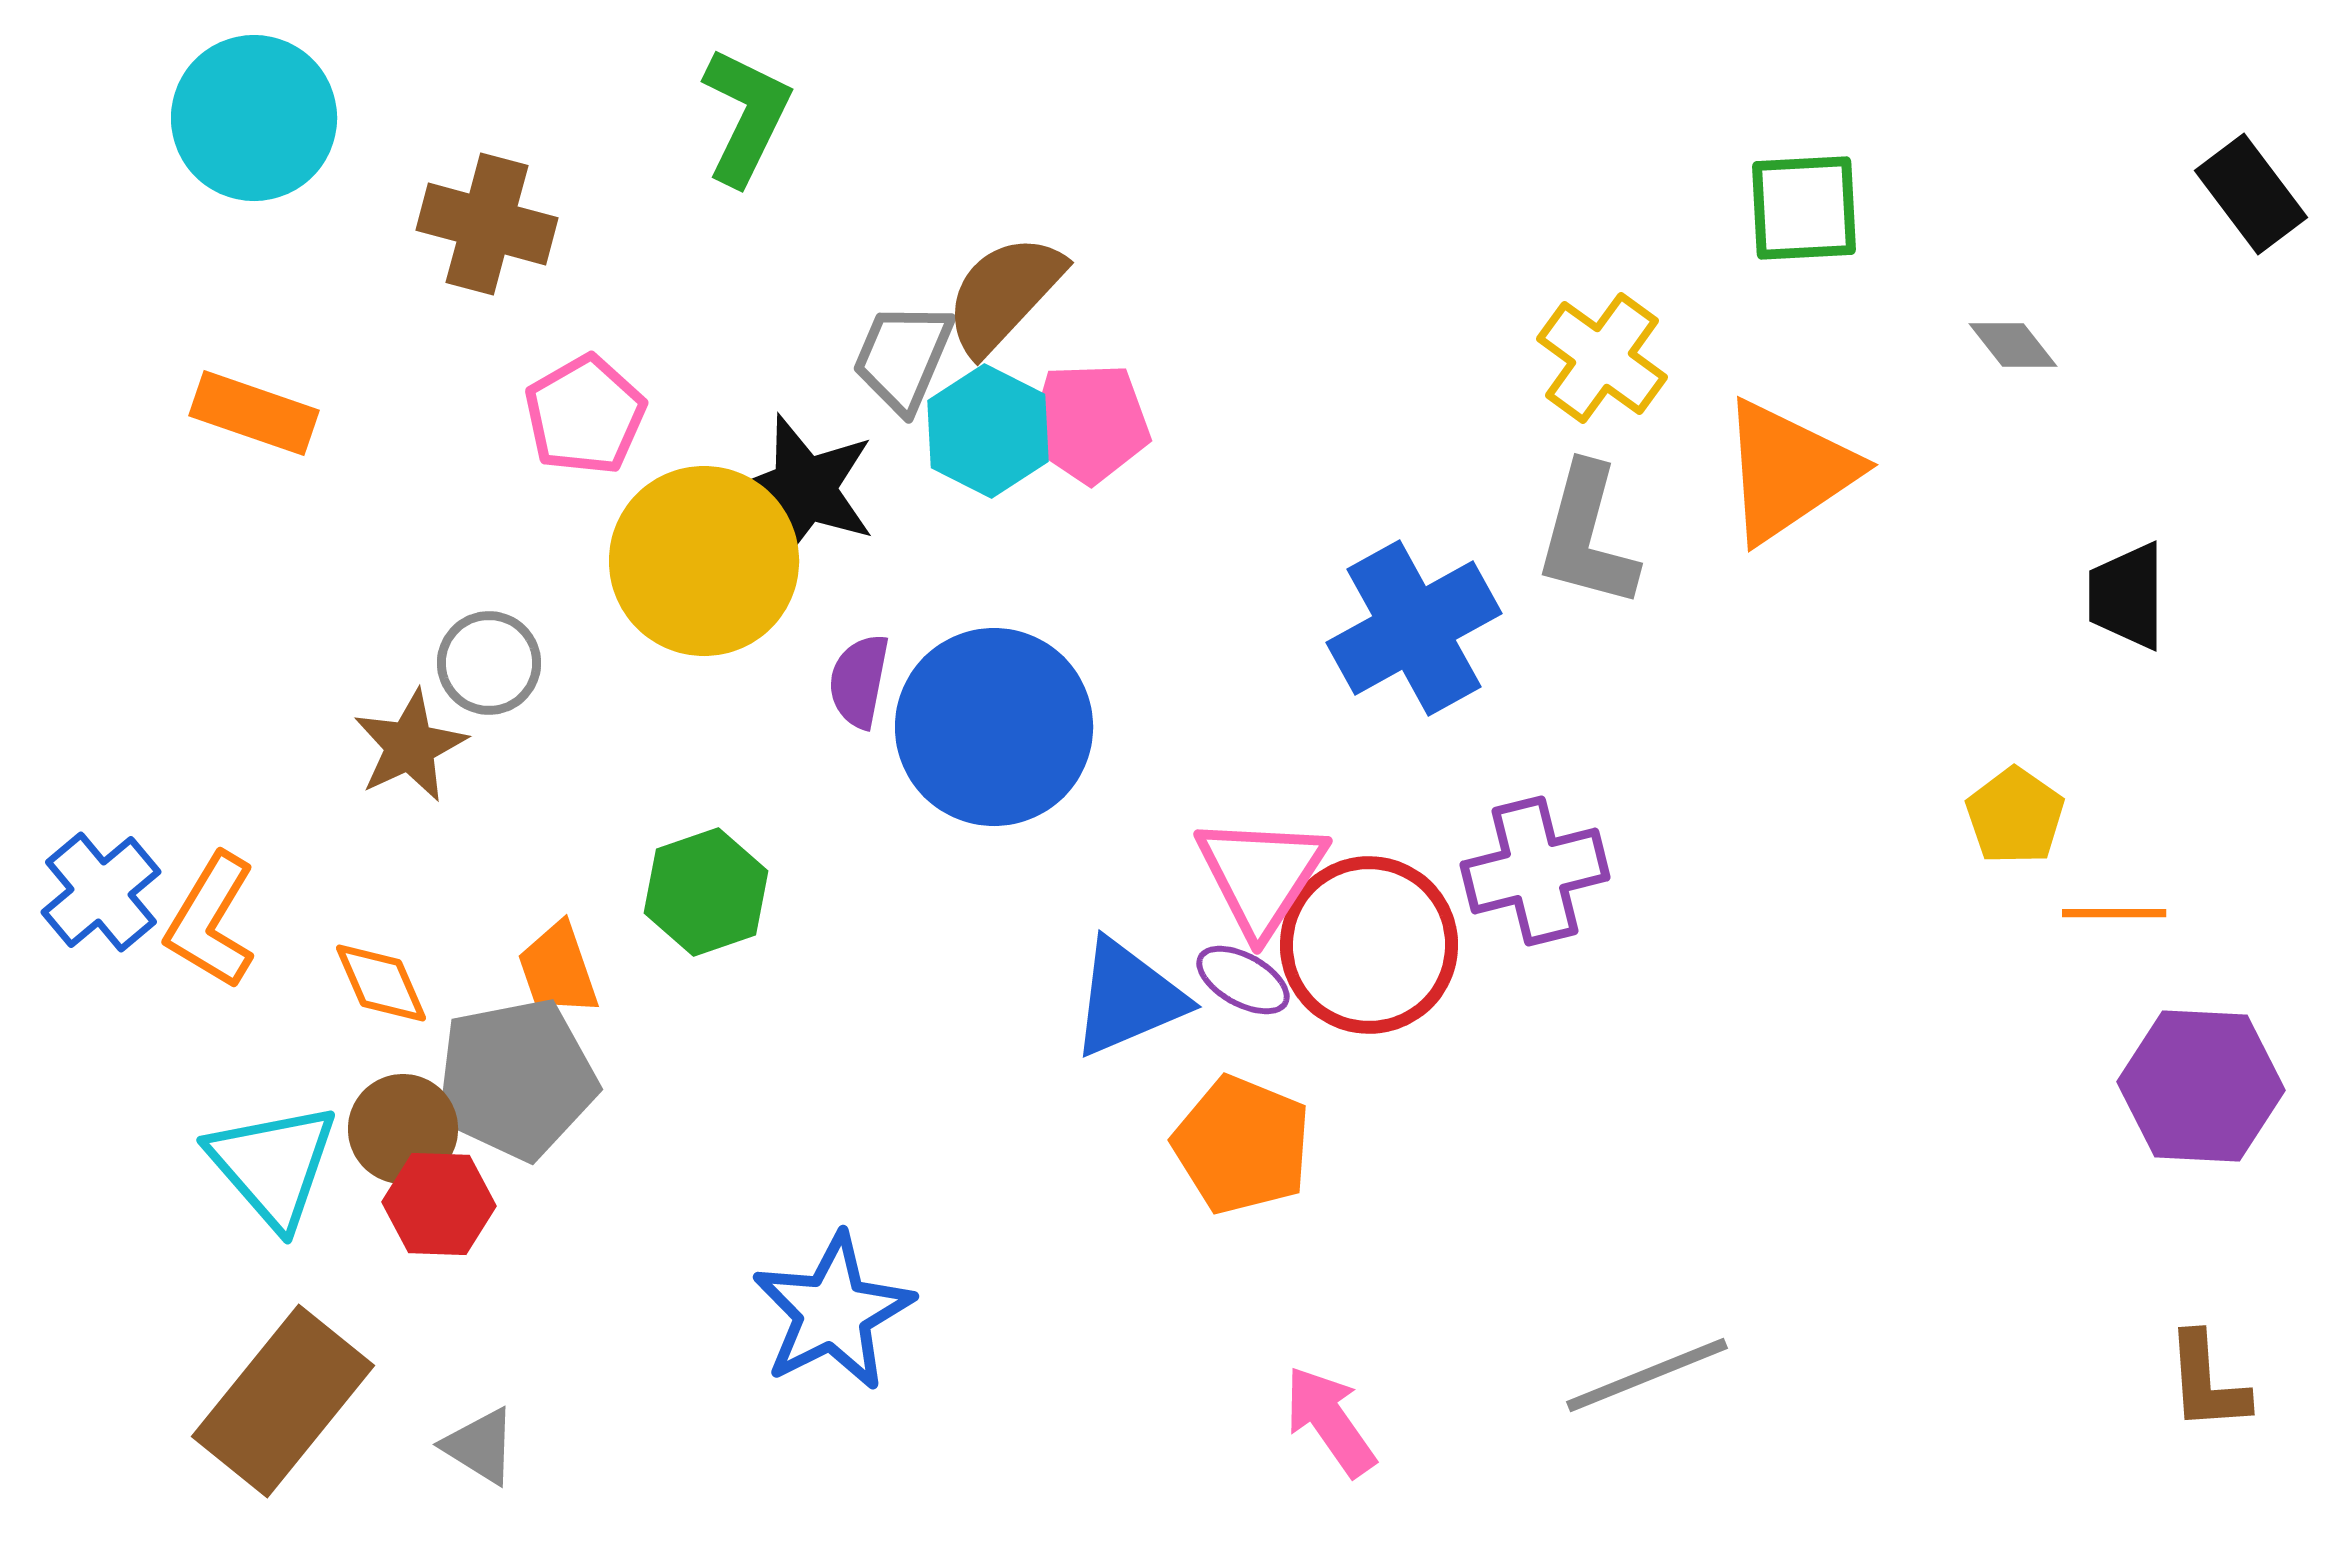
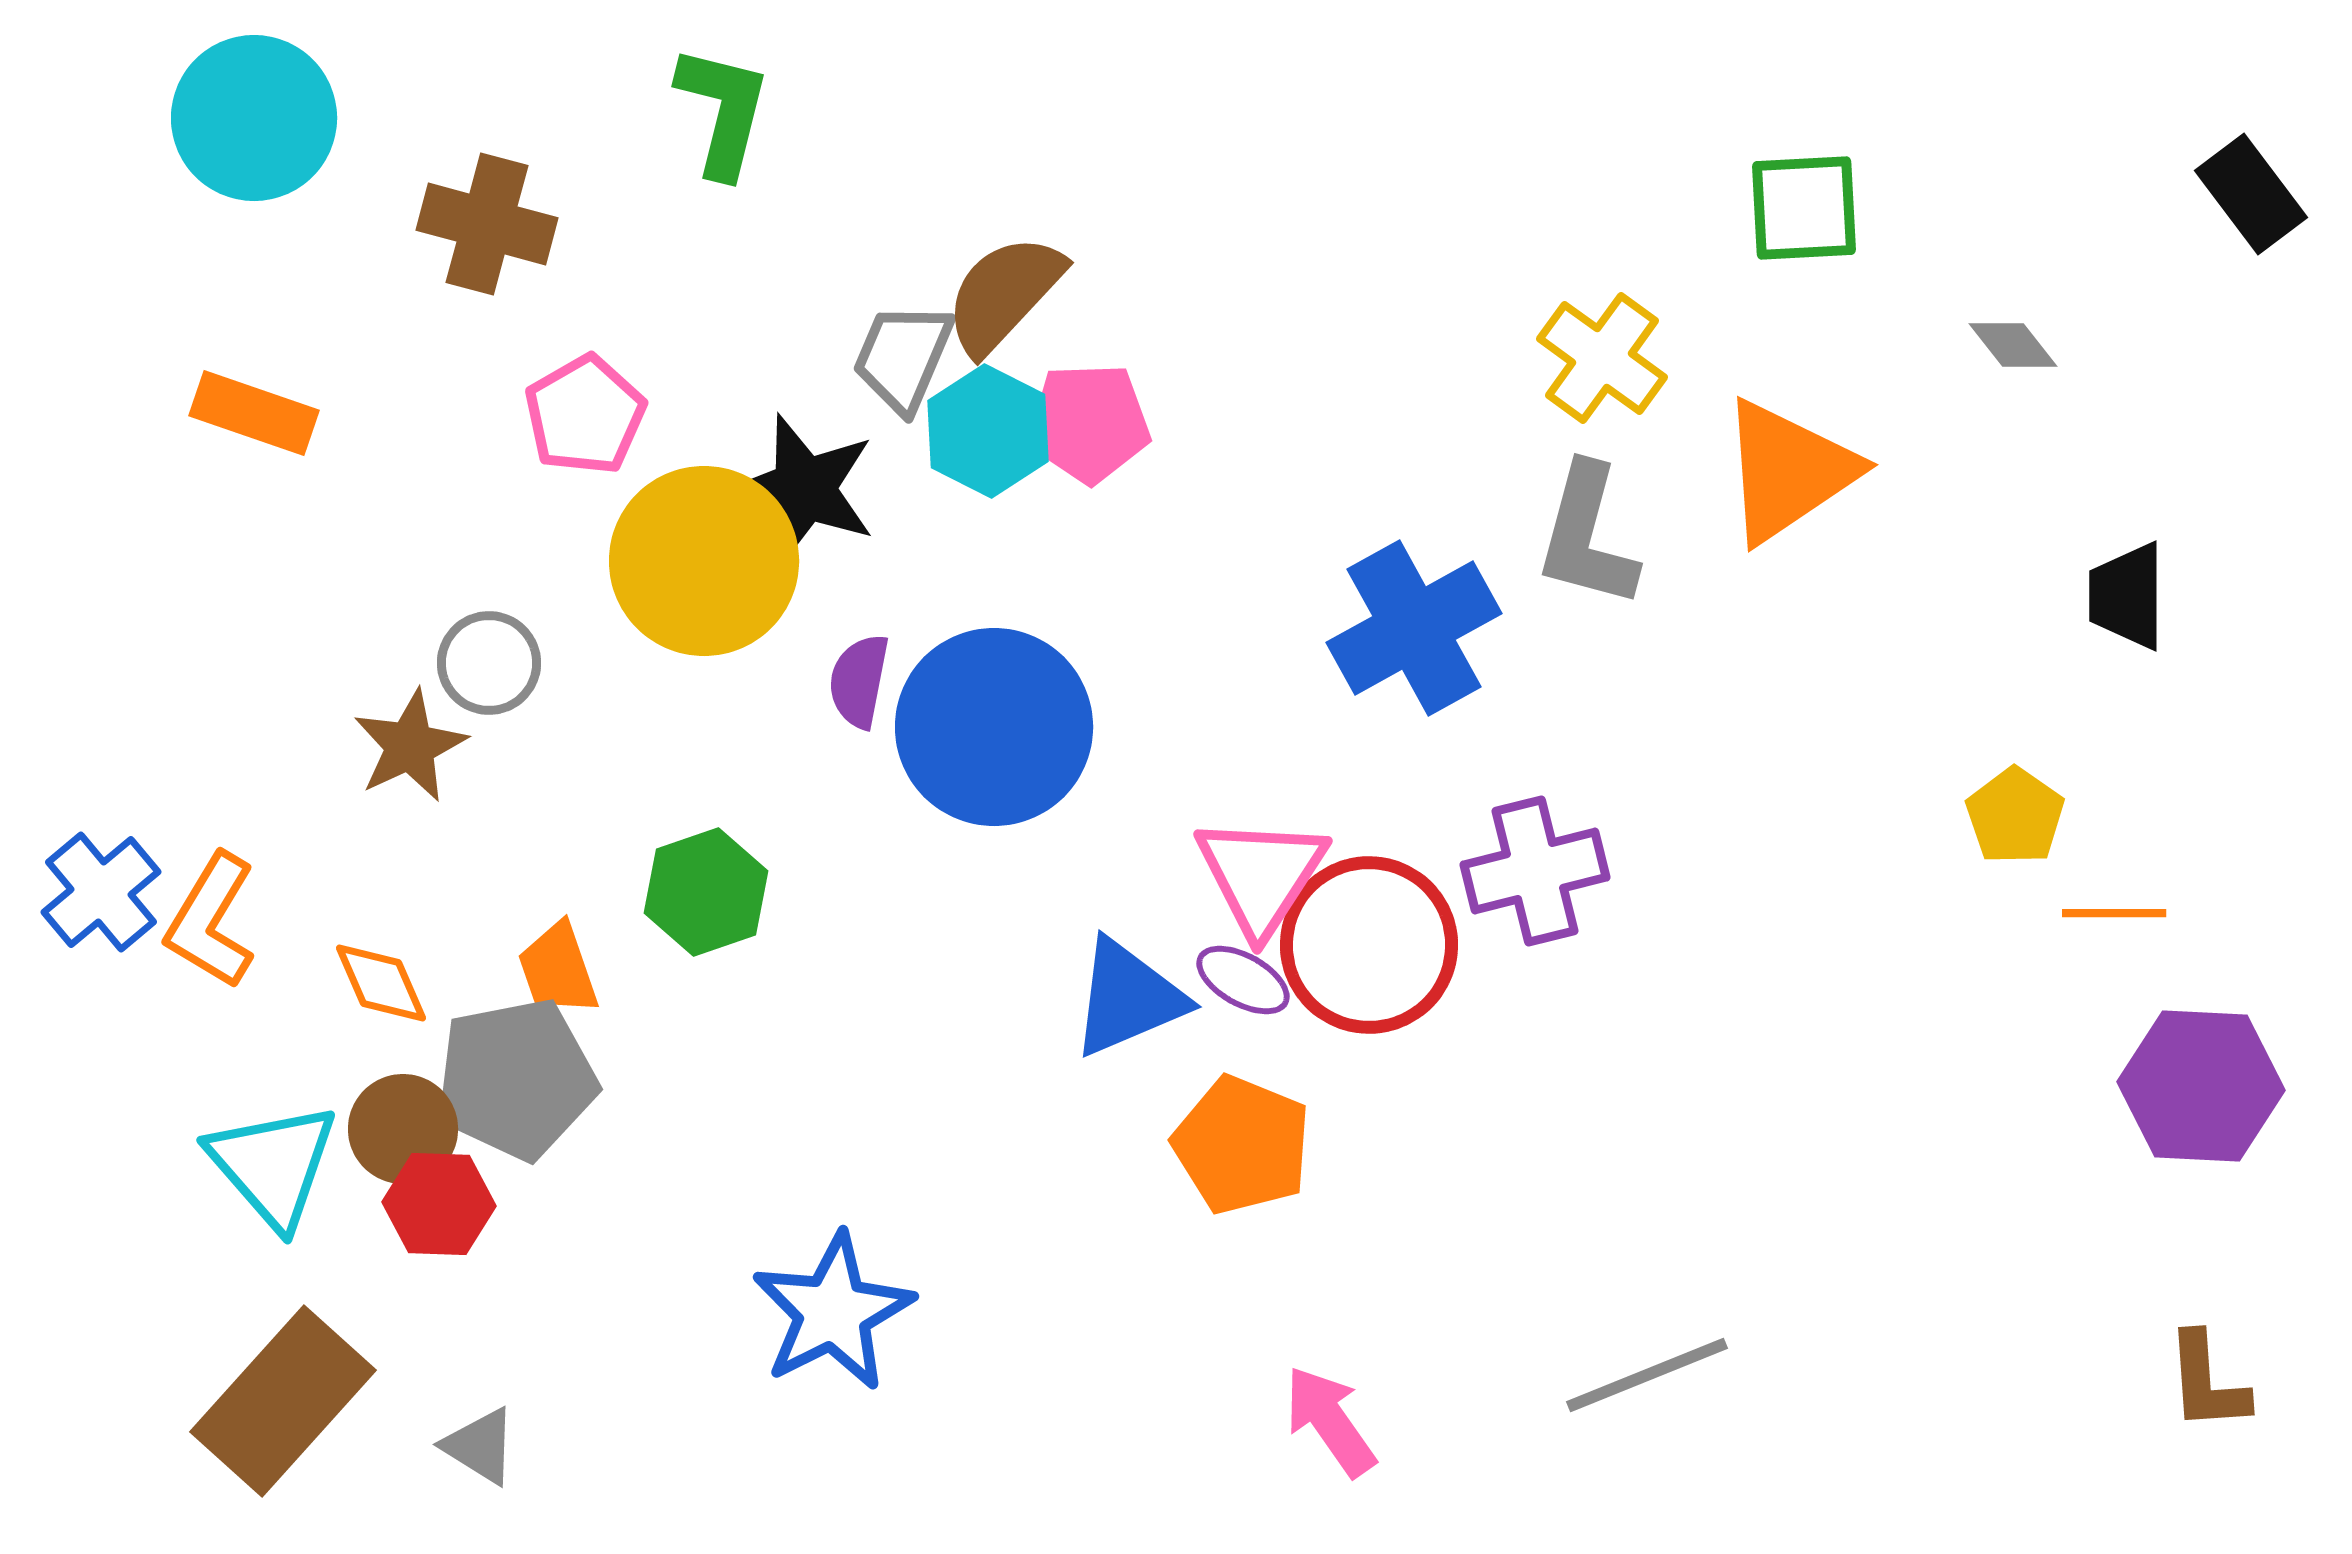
green L-shape at (746, 116): moved 23 px left, 5 px up; rotated 12 degrees counterclockwise
brown rectangle at (283, 1401): rotated 3 degrees clockwise
